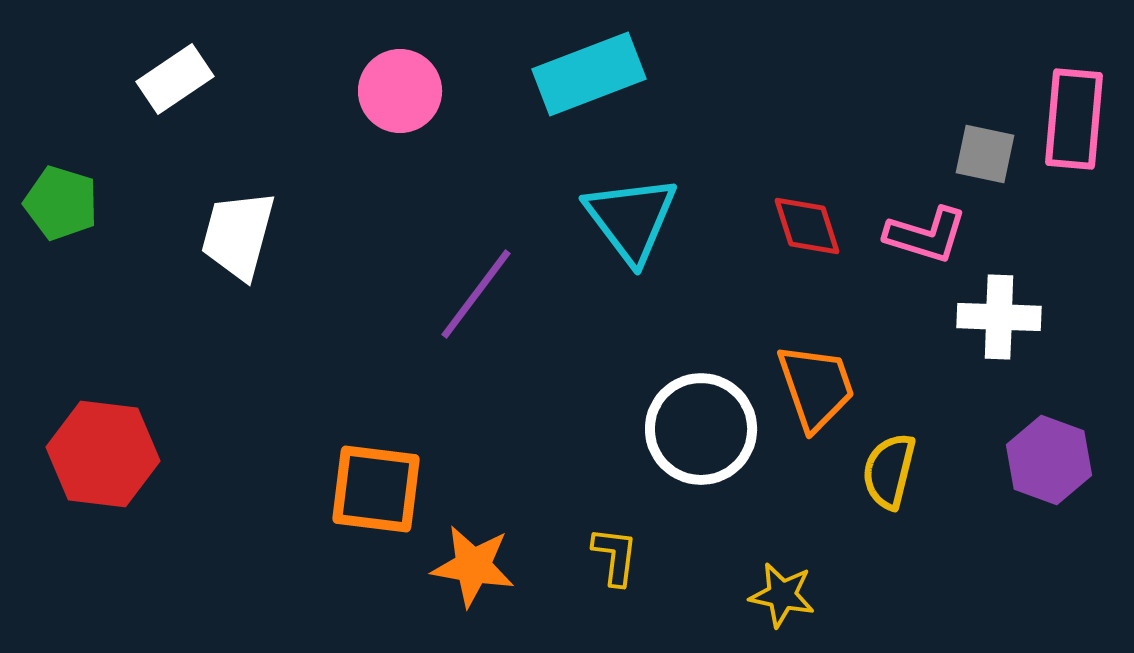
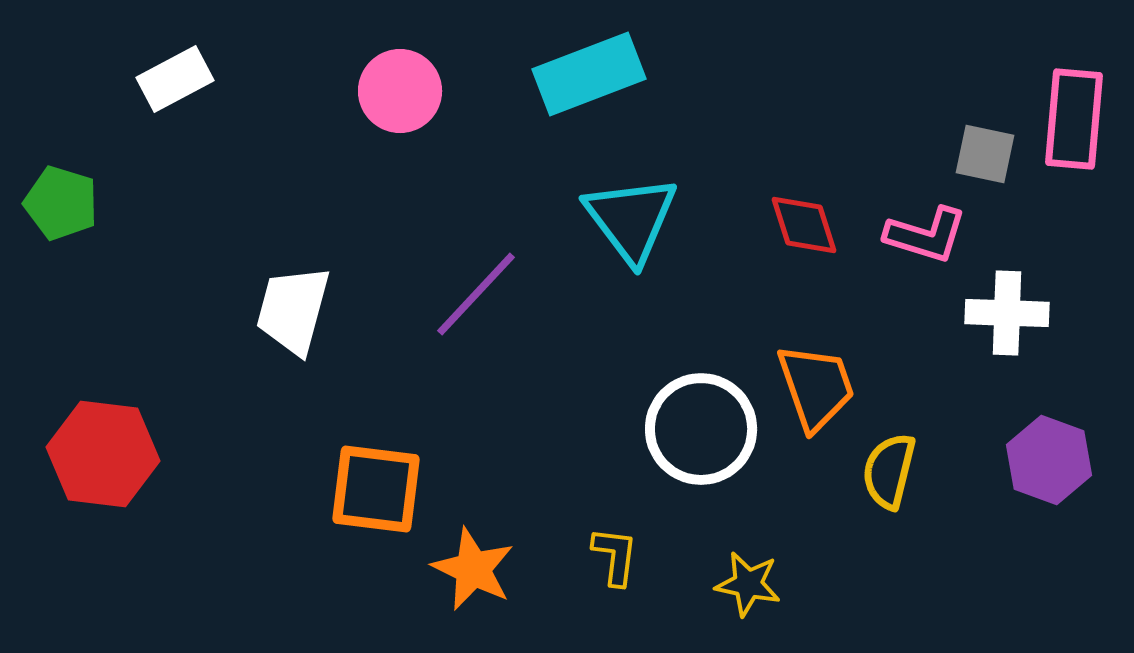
white rectangle: rotated 6 degrees clockwise
red diamond: moved 3 px left, 1 px up
white trapezoid: moved 55 px right, 75 px down
purple line: rotated 6 degrees clockwise
white cross: moved 8 px right, 4 px up
orange star: moved 3 px down; rotated 16 degrees clockwise
yellow star: moved 34 px left, 11 px up
